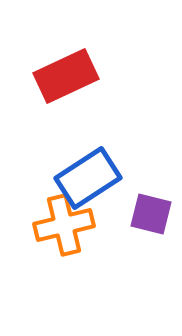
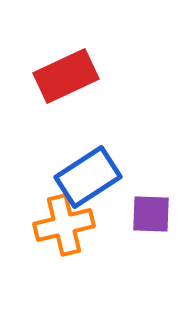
blue rectangle: moved 1 px up
purple square: rotated 12 degrees counterclockwise
